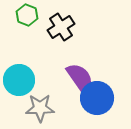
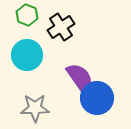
cyan circle: moved 8 px right, 25 px up
gray star: moved 5 px left
